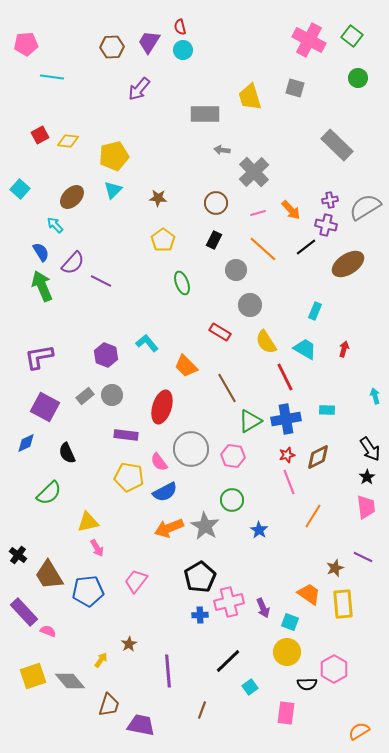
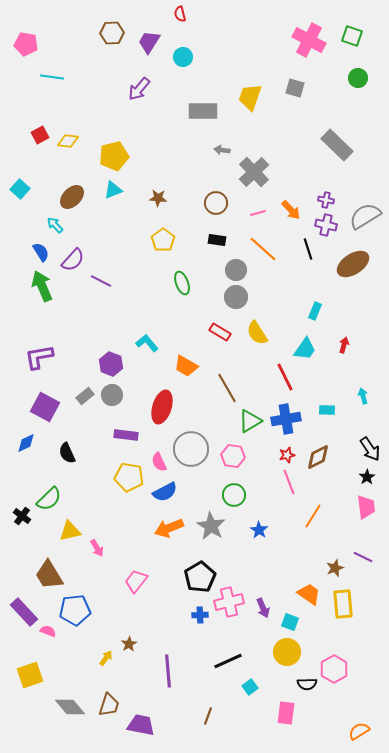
red semicircle at (180, 27): moved 13 px up
green square at (352, 36): rotated 20 degrees counterclockwise
pink pentagon at (26, 44): rotated 15 degrees clockwise
brown hexagon at (112, 47): moved 14 px up
cyan circle at (183, 50): moved 7 px down
yellow trapezoid at (250, 97): rotated 36 degrees clockwise
gray rectangle at (205, 114): moved 2 px left, 3 px up
cyan triangle at (113, 190): rotated 24 degrees clockwise
purple cross at (330, 200): moved 4 px left; rotated 21 degrees clockwise
gray semicircle at (365, 207): moved 9 px down
black rectangle at (214, 240): moved 3 px right; rotated 72 degrees clockwise
black line at (306, 247): moved 2 px right, 2 px down; rotated 70 degrees counterclockwise
purple semicircle at (73, 263): moved 3 px up
brown ellipse at (348, 264): moved 5 px right
gray circle at (250, 305): moved 14 px left, 8 px up
yellow semicircle at (266, 342): moved 9 px left, 9 px up
cyan trapezoid at (305, 349): rotated 95 degrees clockwise
red arrow at (344, 349): moved 4 px up
purple hexagon at (106, 355): moved 5 px right, 9 px down
orange trapezoid at (186, 366): rotated 15 degrees counterclockwise
cyan arrow at (375, 396): moved 12 px left
pink semicircle at (159, 462): rotated 12 degrees clockwise
green semicircle at (49, 493): moved 6 px down
green circle at (232, 500): moved 2 px right, 5 px up
yellow triangle at (88, 522): moved 18 px left, 9 px down
gray star at (205, 526): moved 6 px right
black cross at (18, 555): moved 4 px right, 39 px up
blue pentagon at (88, 591): moved 13 px left, 19 px down
yellow arrow at (101, 660): moved 5 px right, 2 px up
black line at (228, 661): rotated 20 degrees clockwise
yellow square at (33, 676): moved 3 px left, 1 px up
gray diamond at (70, 681): moved 26 px down
brown line at (202, 710): moved 6 px right, 6 px down
